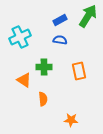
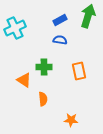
green arrow: rotated 15 degrees counterclockwise
cyan cross: moved 5 px left, 9 px up
